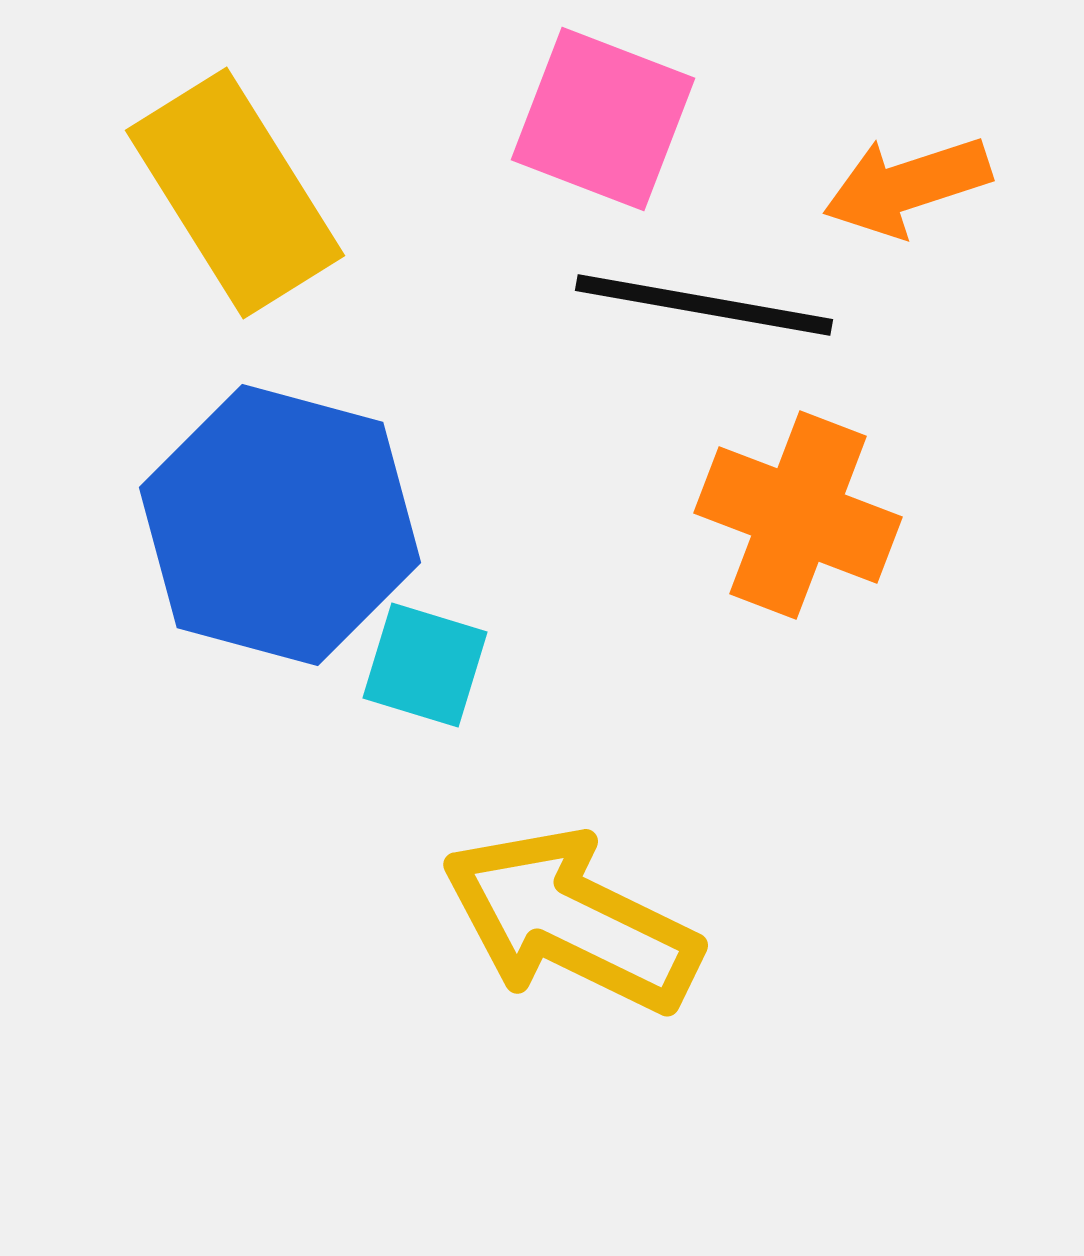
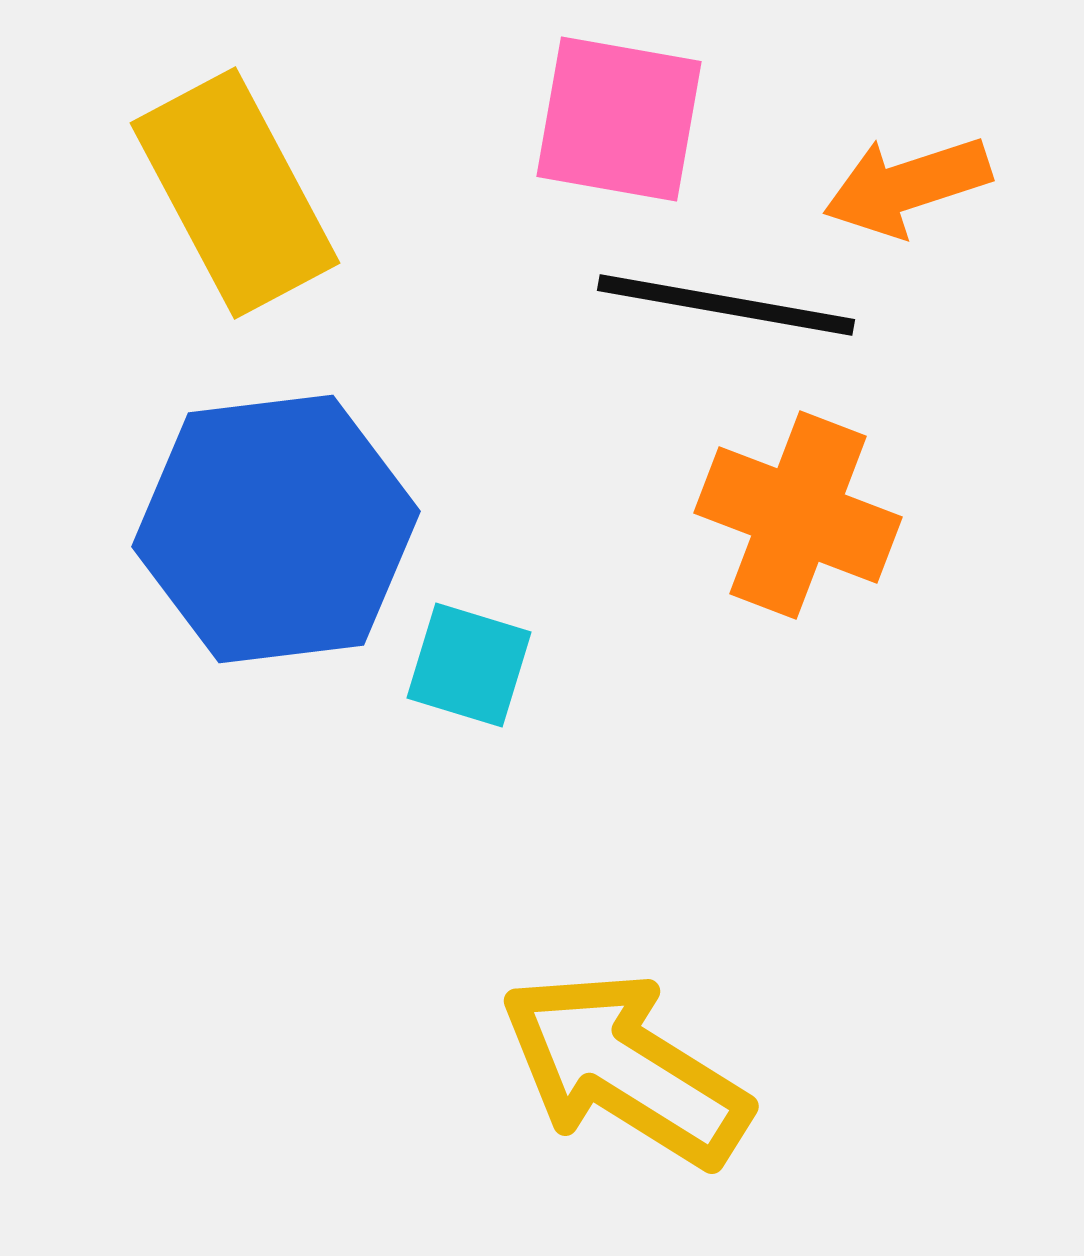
pink square: moved 16 px right; rotated 11 degrees counterclockwise
yellow rectangle: rotated 4 degrees clockwise
black line: moved 22 px right
blue hexagon: moved 4 px left, 4 px down; rotated 22 degrees counterclockwise
cyan square: moved 44 px right
yellow arrow: moved 54 px right, 148 px down; rotated 6 degrees clockwise
